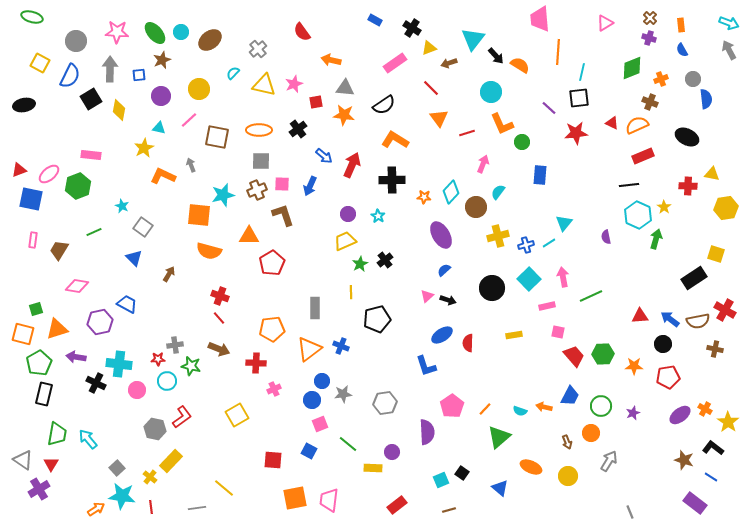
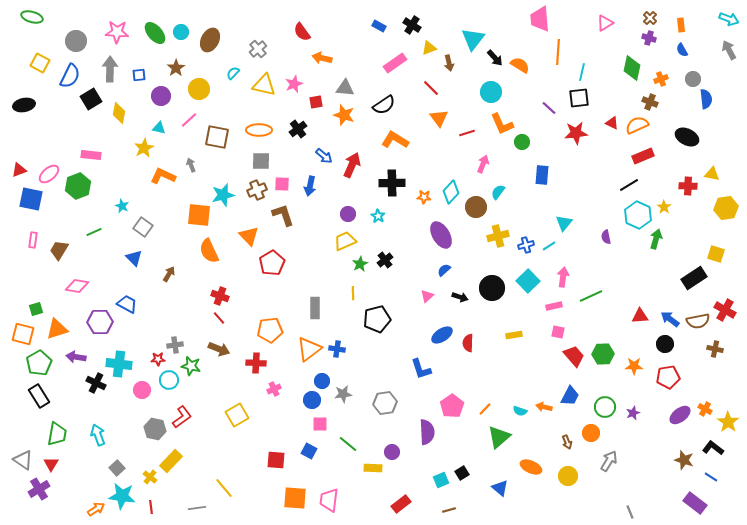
blue rectangle at (375, 20): moved 4 px right, 6 px down
cyan arrow at (729, 23): moved 4 px up
black cross at (412, 28): moved 3 px up
brown ellipse at (210, 40): rotated 25 degrees counterclockwise
black arrow at (496, 56): moved 1 px left, 2 px down
brown star at (162, 60): moved 14 px right, 8 px down; rotated 12 degrees counterclockwise
orange arrow at (331, 60): moved 9 px left, 2 px up
brown arrow at (449, 63): rotated 84 degrees counterclockwise
green diamond at (632, 68): rotated 55 degrees counterclockwise
yellow diamond at (119, 110): moved 3 px down
orange star at (344, 115): rotated 10 degrees clockwise
blue rectangle at (540, 175): moved 2 px right
black cross at (392, 180): moved 3 px down
black line at (629, 185): rotated 24 degrees counterclockwise
blue arrow at (310, 186): rotated 12 degrees counterclockwise
orange triangle at (249, 236): rotated 45 degrees clockwise
cyan line at (549, 243): moved 3 px down
orange semicircle at (209, 251): rotated 50 degrees clockwise
pink arrow at (563, 277): rotated 18 degrees clockwise
cyan square at (529, 279): moved 1 px left, 2 px down
yellow line at (351, 292): moved 2 px right, 1 px down
black arrow at (448, 300): moved 12 px right, 3 px up
pink rectangle at (547, 306): moved 7 px right
purple hexagon at (100, 322): rotated 10 degrees clockwise
orange pentagon at (272, 329): moved 2 px left, 1 px down
black circle at (663, 344): moved 2 px right
blue cross at (341, 346): moved 4 px left, 3 px down; rotated 14 degrees counterclockwise
blue L-shape at (426, 366): moved 5 px left, 3 px down
cyan circle at (167, 381): moved 2 px right, 1 px up
pink circle at (137, 390): moved 5 px right
black rectangle at (44, 394): moved 5 px left, 2 px down; rotated 45 degrees counterclockwise
green circle at (601, 406): moved 4 px right, 1 px down
pink square at (320, 424): rotated 21 degrees clockwise
cyan arrow at (88, 439): moved 10 px right, 4 px up; rotated 20 degrees clockwise
red square at (273, 460): moved 3 px right
black square at (462, 473): rotated 24 degrees clockwise
yellow line at (224, 488): rotated 10 degrees clockwise
orange square at (295, 498): rotated 15 degrees clockwise
red rectangle at (397, 505): moved 4 px right, 1 px up
